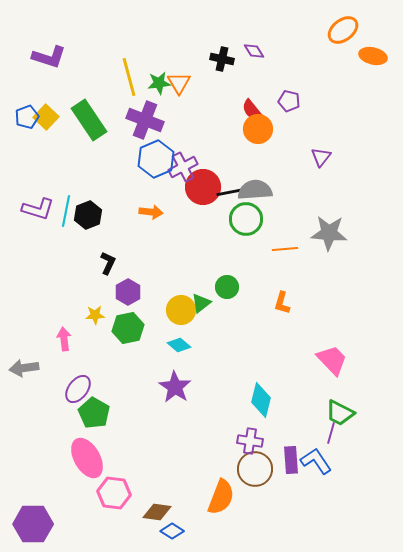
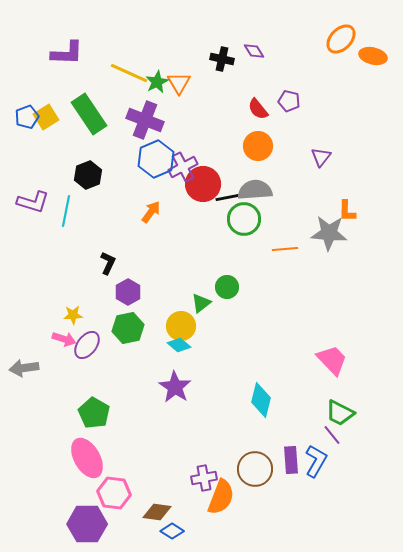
orange ellipse at (343, 30): moved 2 px left, 9 px down; rotated 8 degrees counterclockwise
purple L-shape at (49, 57): moved 18 px right, 4 px up; rotated 16 degrees counterclockwise
yellow line at (129, 77): moved 4 px up; rotated 51 degrees counterclockwise
green star at (159, 83): moved 2 px left, 1 px up; rotated 20 degrees counterclockwise
red semicircle at (252, 110): moved 6 px right, 1 px up
yellow square at (46, 117): rotated 15 degrees clockwise
green rectangle at (89, 120): moved 6 px up
orange circle at (258, 129): moved 17 px down
red circle at (203, 187): moved 3 px up
black line at (231, 192): moved 1 px left, 5 px down
purple L-shape at (38, 209): moved 5 px left, 7 px up
orange arrow at (151, 212): rotated 60 degrees counterclockwise
black hexagon at (88, 215): moved 40 px up
green circle at (246, 219): moved 2 px left
orange L-shape at (282, 303): moved 65 px right, 92 px up; rotated 15 degrees counterclockwise
yellow circle at (181, 310): moved 16 px down
yellow star at (95, 315): moved 22 px left
pink arrow at (64, 339): rotated 115 degrees clockwise
purple ellipse at (78, 389): moved 9 px right, 44 px up
purple line at (331, 433): moved 1 px right, 2 px down; rotated 55 degrees counterclockwise
purple cross at (250, 441): moved 46 px left, 37 px down; rotated 20 degrees counterclockwise
blue L-shape at (316, 461): rotated 64 degrees clockwise
purple hexagon at (33, 524): moved 54 px right
